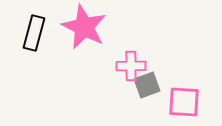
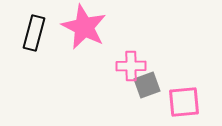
pink square: rotated 8 degrees counterclockwise
